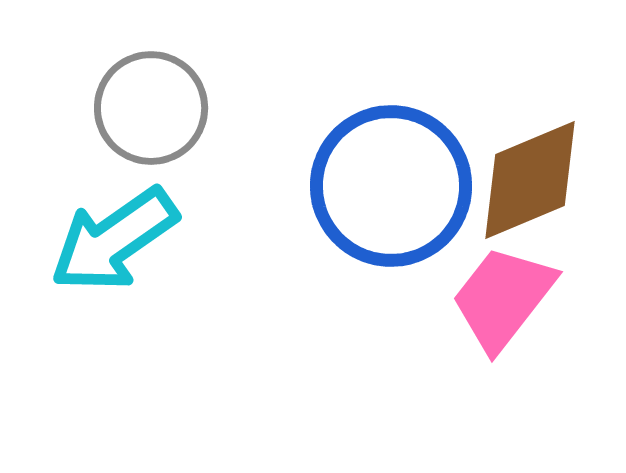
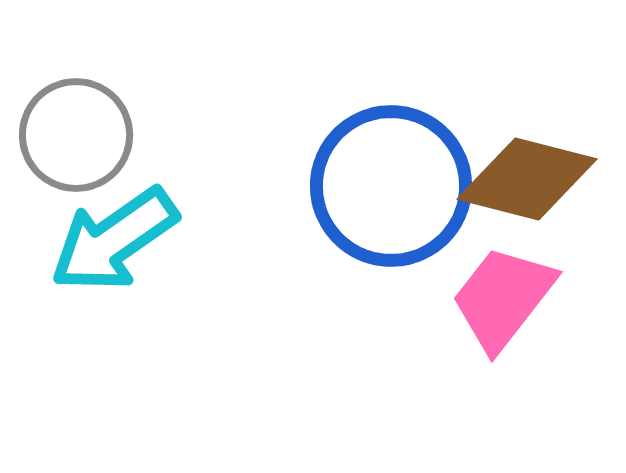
gray circle: moved 75 px left, 27 px down
brown diamond: moved 3 px left, 1 px up; rotated 37 degrees clockwise
